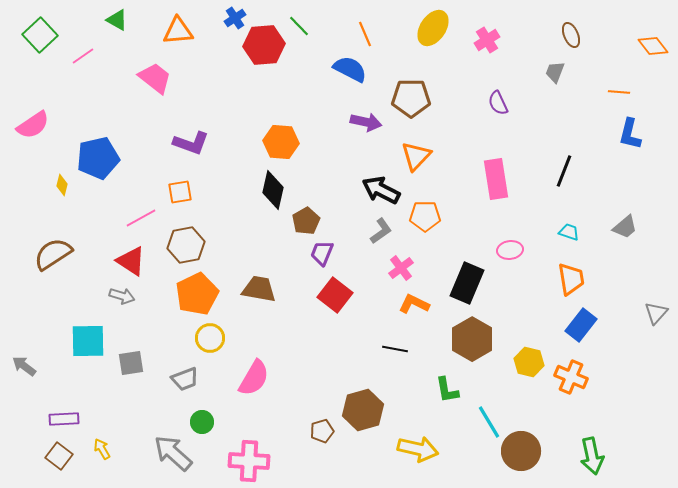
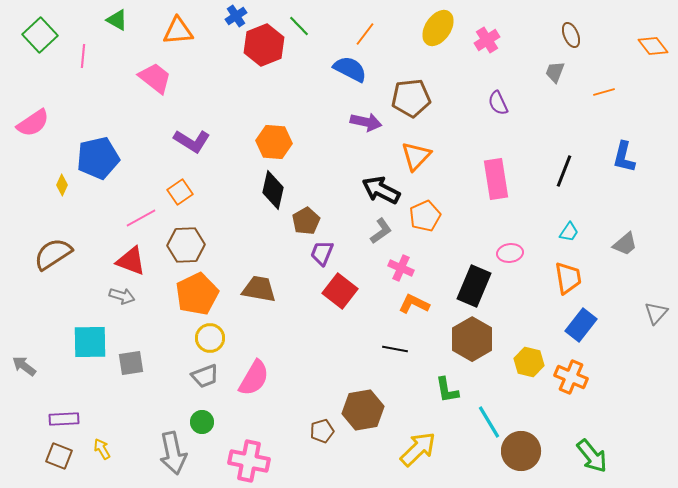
blue cross at (235, 18): moved 1 px right, 2 px up
yellow ellipse at (433, 28): moved 5 px right
orange line at (365, 34): rotated 60 degrees clockwise
red hexagon at (264, 45): rotated 18 degrees counterclockwise
pink line at (83, 56): rotated 50 degrees counterclockwise
orange line at (619, 92): moved 15 px left; rotated 20 degrees counterclockwise
brown pentagon at (411, 98): rotated 6 degrees counterclockwise
pink semicircle at (33, 125): moved 2 px up
blue L-shape at (630, 134): moved 6 px left, 23 px down
orange hexagon at (281, 142): moved 7 px left
purple L-shape at (191, 143): moved 1 px right, 2 px up; rotated 12 degrees clockwise
yellow diamond at (62, 185): rotated 10 degrees clockwise
orange square at (180, 192): rotated 25 degrees counterclockwise
orange pentagon at (425, 216): rotated 24 degrees counterclockwise
gray trapezoid at (625, 227): moved 17 px down
cyan trapezoid at (569, 232): rotated 105 degrees clockwise
brown hexagon at (186, 245): rotated 9 degrees clockwise
pink ellipse at (510, 250): moved 3 px down
red triangle at (131, 261): rotated 12 degrees counterclockwise
pink cross at (401, 268): rotated 30 degrees counterclockwise
orange trapezoid at (571, 279): moved 3 px left, 1 px up
black rectangle at (467, 283): moved 7 px right, 3 px down
red square at (335, 295): moved 5 px right, 4 px up
cyan square at (88, 341): moved 2 px right, 1 px down
gray trapezoid at (185, 379): moved 20 px right, 3 px up
brown hexagon at (363, 410): rotated 6 degrees clockwise
yellow arrow at (418, 449): rotated 57 degrees counterclockwise
gray arrow at (173, 453): rotated 144 degrees counterclockwise
brown square at (59, 456): rotated 16 degrees counterclockwise
green arrow at (592, 456): rotated 27 degrees counterclockwise
pink cross at (249, 461): rotated 9 degrees clockwise
